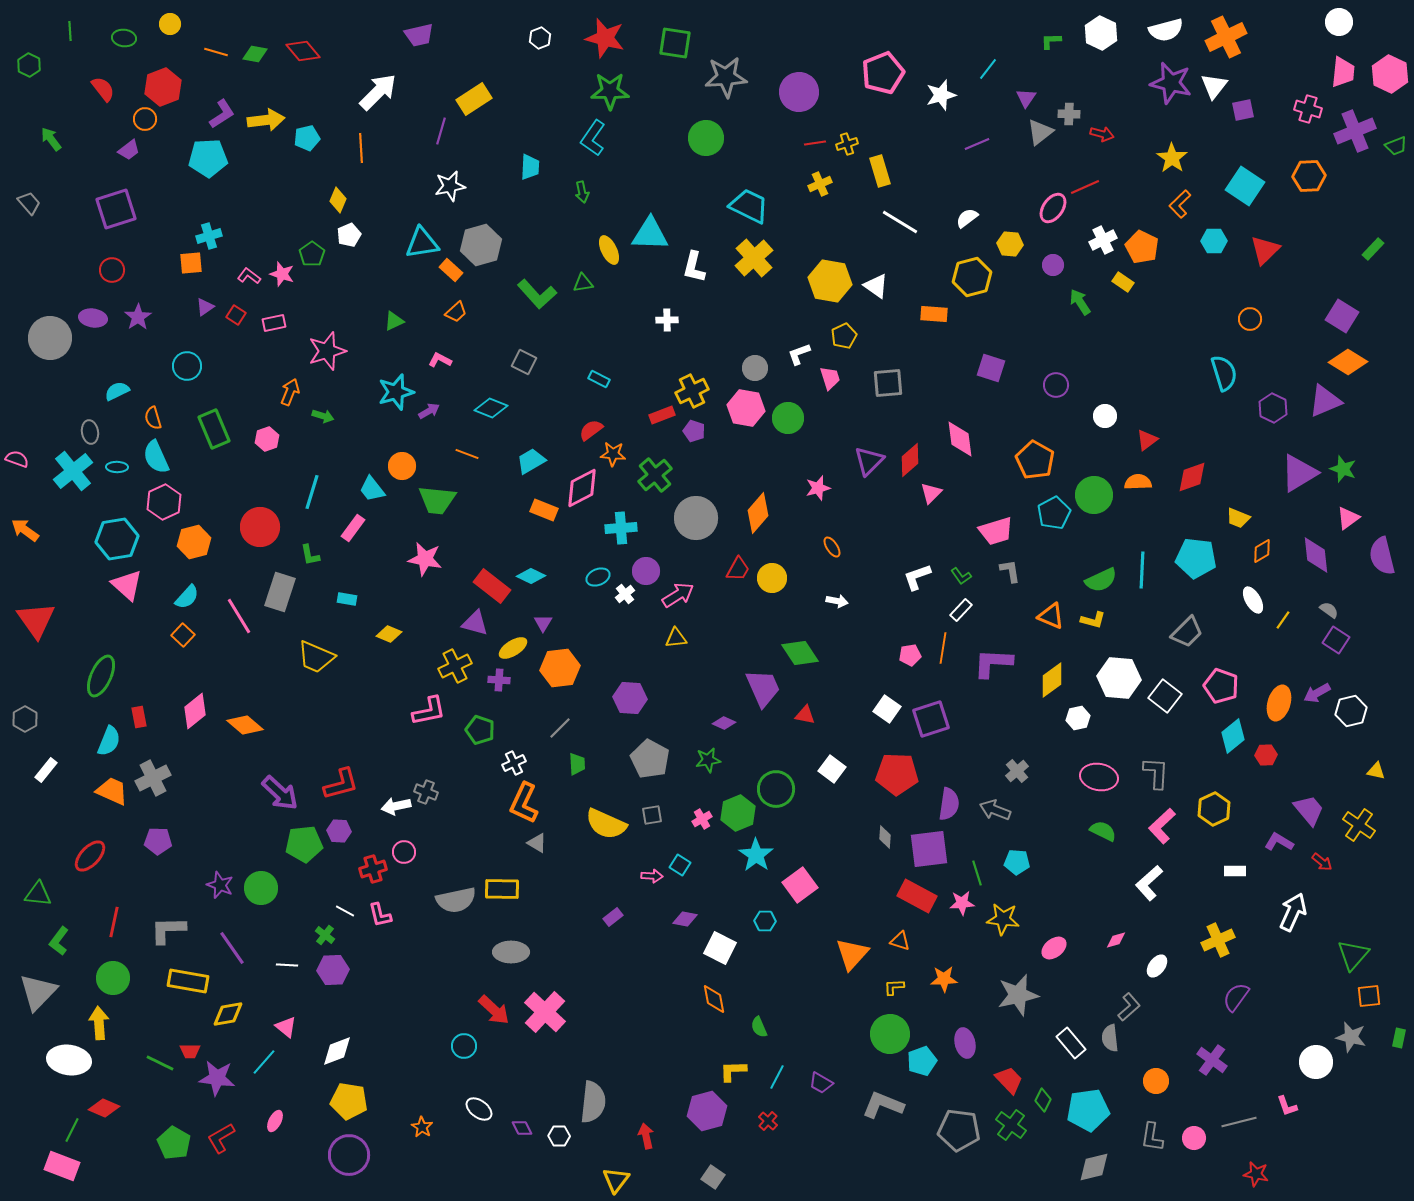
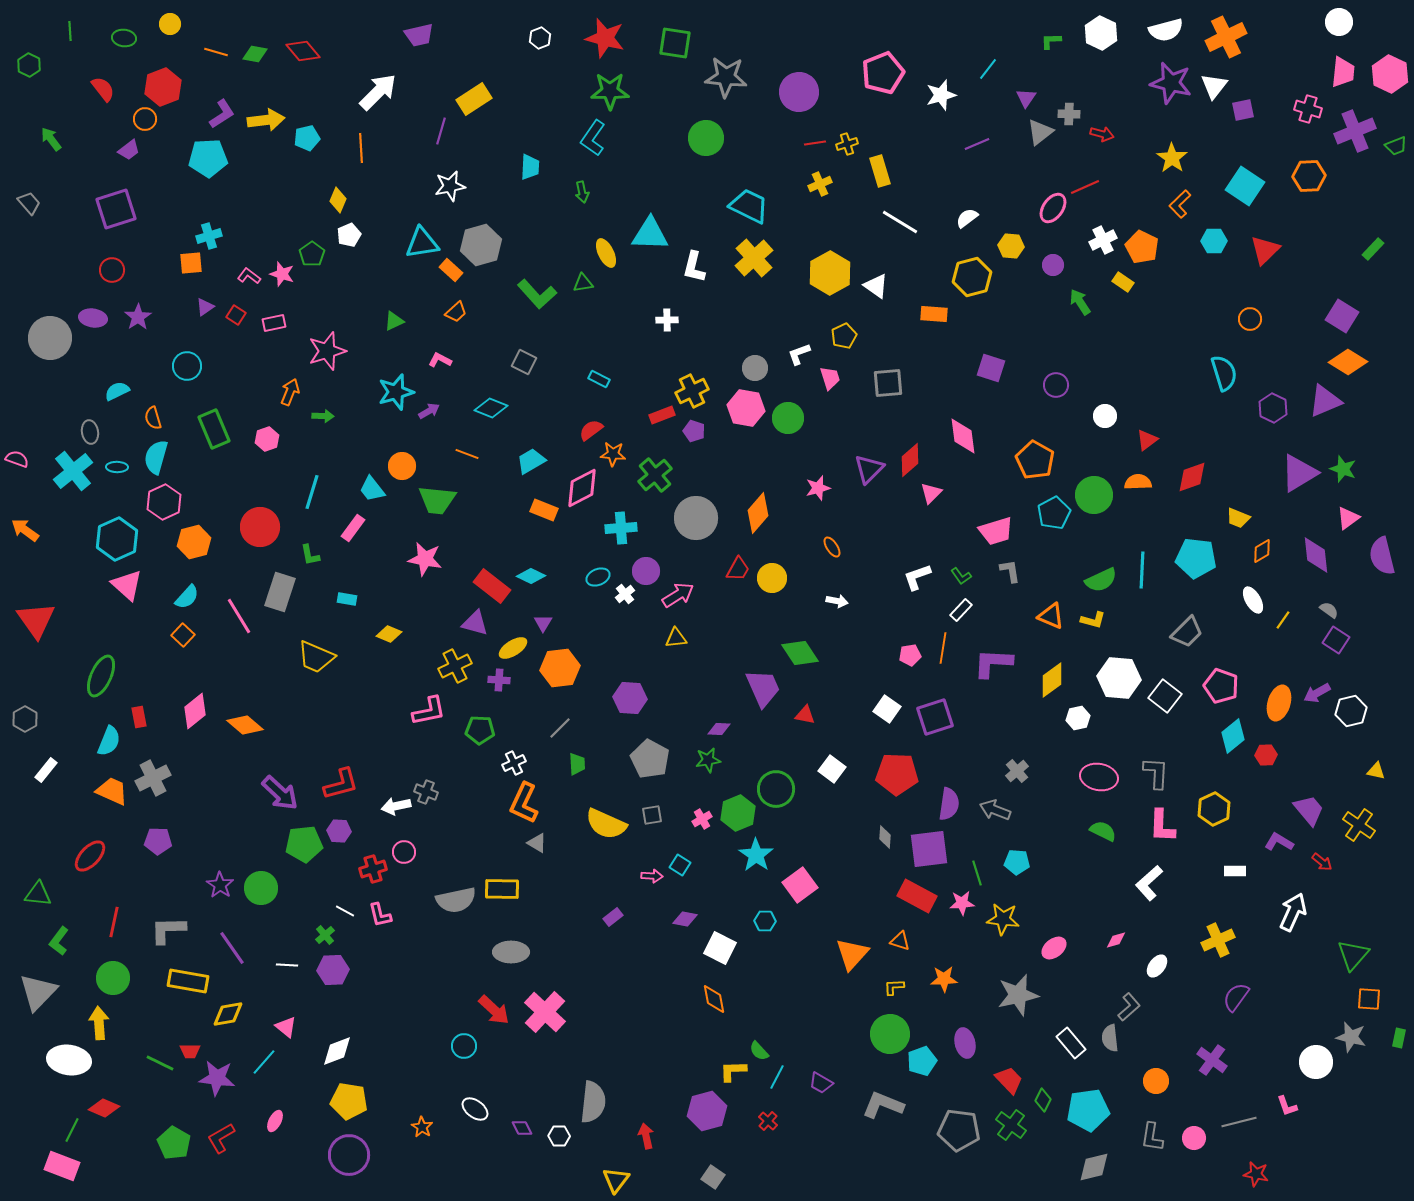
gray star at (726, 77): rotated 9 degrees clockwise
yellow hexagon at (1010, 244): moved 1 px right, 2 px down
yellow ellipse at (609, 250): moved 3 px left, 3 px down
yellow hexagon at (830, 281): moved 8 px up; rotated 21 degrees clockwise
green arrow at (323, 416): rotated 15 degrees counterclockwise
pink diamond at (960, 439): moved 3 px right, 3 px up
cyan semicircle at (156, 457): rotated 40 degrees clockwise
purple triangle at (869, 461): moved 8 px down
cyan hexagon at (117, 539): rotated 15 degrees counterclockwise
purple square at (931, 719): moved 4 px right, 2 px up
purple diamond at (724, 723): moved 5 px left, 6 px down; rotated 20 degrees counterclockwise
green pentagon at (480, 730): rotated 16 degrees counterclockwise
pink L-shape at (1162, 826): rotated 45 degrees counterclockwise
purple star at (220, 885): rotated 12 degrees clockwise
green cross at (325, 935): rotated 12 degrees clockwise
orange square at (1369, 996): moved 3 px down; rotated 10 degrees clockwise
green semicircle at (759, 1027): moved 24 px down; rotated 20 degrees counterclockwise
white ellipse at (479, 1109): moved 4 px left
